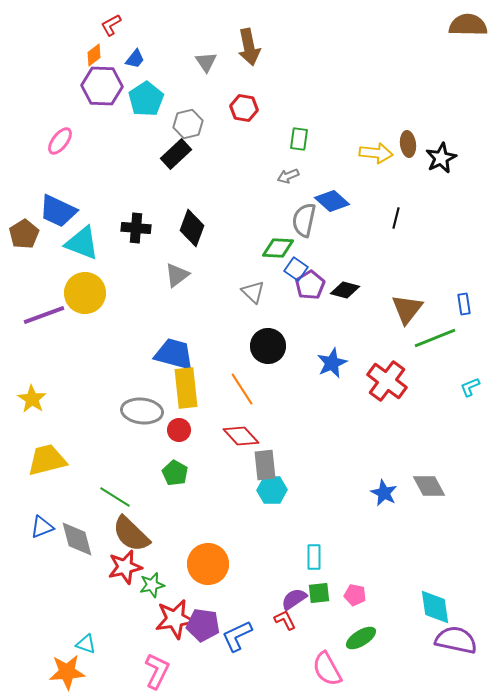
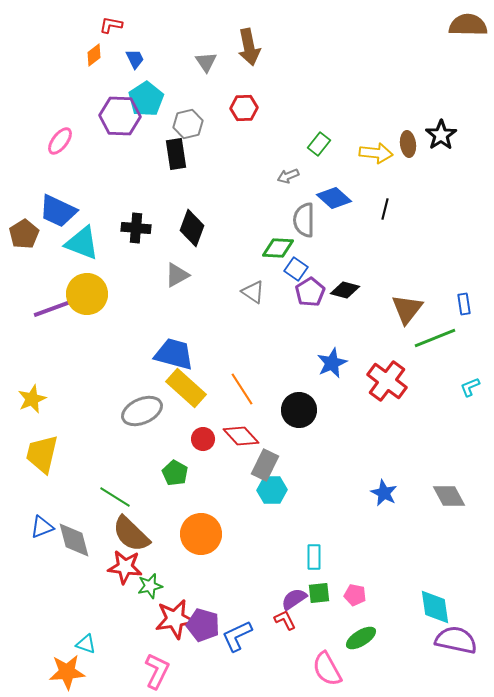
red L-shape at (111, 25): rotated 40 degrees clockwise
blue trapezoid at (135, 59): rotated 65 degrees counterclockwise
purple hexagon at (102, 86): moved 18 px right, 30 px down
red hexagon at (244, 108): rotated 12 degrees counterclockwise
green rectangle at (299, 139): moved 20 px right, 5 px down; rotated 30 degrees clockwise
black rectangle at (176, 154): rotated 56 degrees counterclockwise
black star at (441, 158): moved 23 px up; rotated 8 degrees counterclockwise
blue diamond at (332, 201): moved 2 px right, 3 px up
black line at (396, 218): moved 11 px left, 9 px up
gray semicircle at (304, 220): rotated 12 degrees counterclockwise
gray triangle at (177, 275): rotated 8 degrees clockwise
purple pentagon at (310, 285): moved 7 px down
gray triangle at (253, 292): rotated 10 degrees counterclockwise
yellow circle at (85, 293): moved 2 px right, 1 px down
purple line at (44, 315): moved 10 px right, 7 px up
black circle at (268, 346): moved 31 px right, 64 px down
yellow rectangle at (186, 388): rotated 42 degrees counterclockwise
yellow star at (32, 399): rotated 16 degrees clockwise
gray ellipse at (142, 411): rotated 30 degrees counterclockwise
red circle at (179, 430): moved 24 px right, 9 px down
yellow trapezoid at (47, 460): moved 5 px left, 6 px up; rotated 63 degrees counterclockwise
gray rectangle at (265, 465): rotated 32 degrees clockwise
gray diamond at (429, 486): moved 20 px right, 10 px down
gray diamond at (77, 539): moved 3 px left, 1 px down
orange circle at (208, 564): moved 7 px left, 30 px up
red star at (125, 567): rotated 20 degrees clockwise
green star at (152, 585): moved 2 px left, 1 px down
purple pentagon at (203, 625): rotated 8 degrees clockwise
